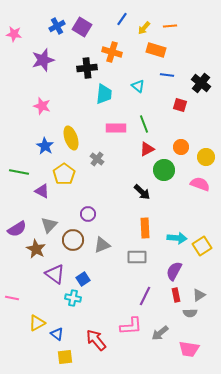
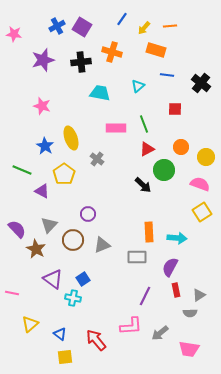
black cross at (87, 68): moved 6 px left, 6 px up
cyan triangle at (138, 86): rotated 40 degrees clockwise
cyan trapezoid at (104, 94): moved 4 px left, 1 px up; rotated 85 degrees counterclockwise
red square at (180, 105): moved 5 px left, 4 px down; rotated 16 degrees counterclockwise
green line at (19, 172): moved 3 px right, 2 px up; rotated 12 degrees clockwise
black arrow at (142, 192): moved 1 px right, 7 px up
orange rectangle at (145, 228): moved 4 px right, 4 px down
purple semicircle at (17, 229): rotated 102 degrees counterclockwise
yellow square at (202, 246): moved 34 px up
purple semicircle at (174, 271): moved 4 px left, 4 px up
purple triangle at (55, 274): moved 2 px left, 5 px down
red rectangle at (176, 295): moved 5 px up
pink line at (12, 298): moved 5 px up
yellow triangle at (37, 323): moved 7 px left, 1 px down; rotated 12 degrees counterclockwise
blue triangle at (57, 334): moved 3 px right
